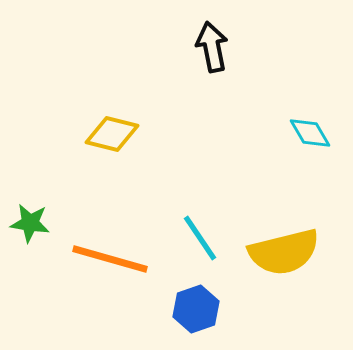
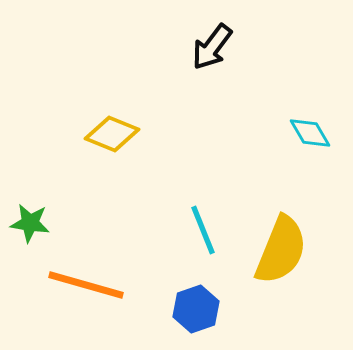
black arrow: rotated 132 degrees counterclockwise
yellow diamond: rotated 8 degrees clockwise
cyan line: moved 3 px right, 8 px up; rotated 12 degrees clockwise
yellow semicircle: moved 3 px left, 2 px up; rotated 54 degrees counterclockwise
orange line: moved 24 px left, 26 px down
